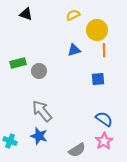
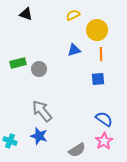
orange line: moved 3 px left, 4 px down
gray circle: moved 2 px up
